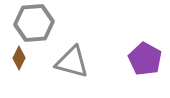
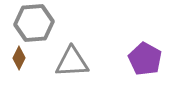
gray triangle: rotated 18 degrees counterclockwise
